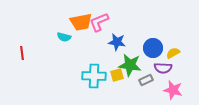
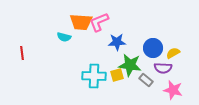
orange trapezoid: rotated 15 degrees clockwise
blue star: rotated 12 degrees counterclockwise
gray rectangle: rotated 64 degrees clockwise
